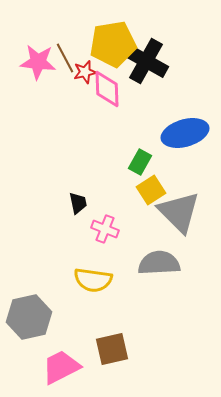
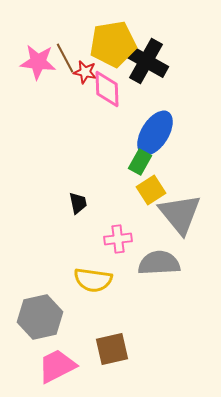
red star: rotated 25 degrees clockwise
blue ellipse: moved 30 px left; rotated 42 degrees counterclockwise
gray triangle: moved 1 px right, 2 px down; rotated 6 degrees clockwise
pink cross: moved 13 px right, 10 px down; rotated 28 degrees counterclockwise
gray hexagon: moved 11 px right
pink trapezoid: moved 4 px left, 1 px up
